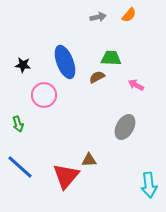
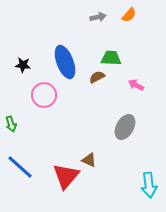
green arrow: moved 7 px left
brown triangle: rotated 28 degrees clockwise
